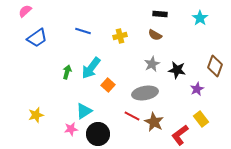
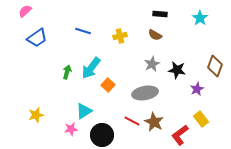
red line: moved 5 px down
black circle: moved 4 px right, 1 px down
